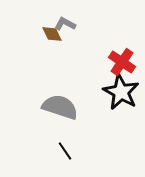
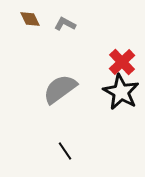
brown diamond: moved 22 px left, 15 px up
red cross: rotated 12 degrees clockwise
gray semicircle: moved 18 px up; rotated 54 degrees counterclockwise
